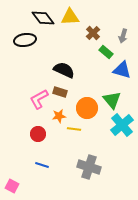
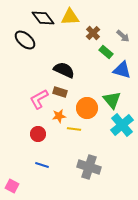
gray arrow: rotated 64 degrees counterclockwise
black ellipse: rotated 50 degrees clockwise
